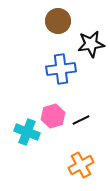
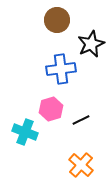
brown circle: moved 1 px left, 1 px up
black star: rotated 16 degrees counterclockwise
pink hexagon: moved 2 px left, 7 px up
cyan cross: moved 2 px left
orange cross: rotated 20 degrees counterclockwise
